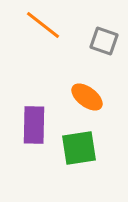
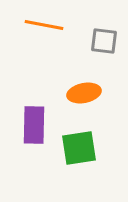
orange line: moved 1 px right; rotated 27 degrees counterclockwise
gray square: rotated 12 degrees counterclockwise
orange ellipse: moved 3 px left, 4 px up; rotated 48 degrees counterclockwise
